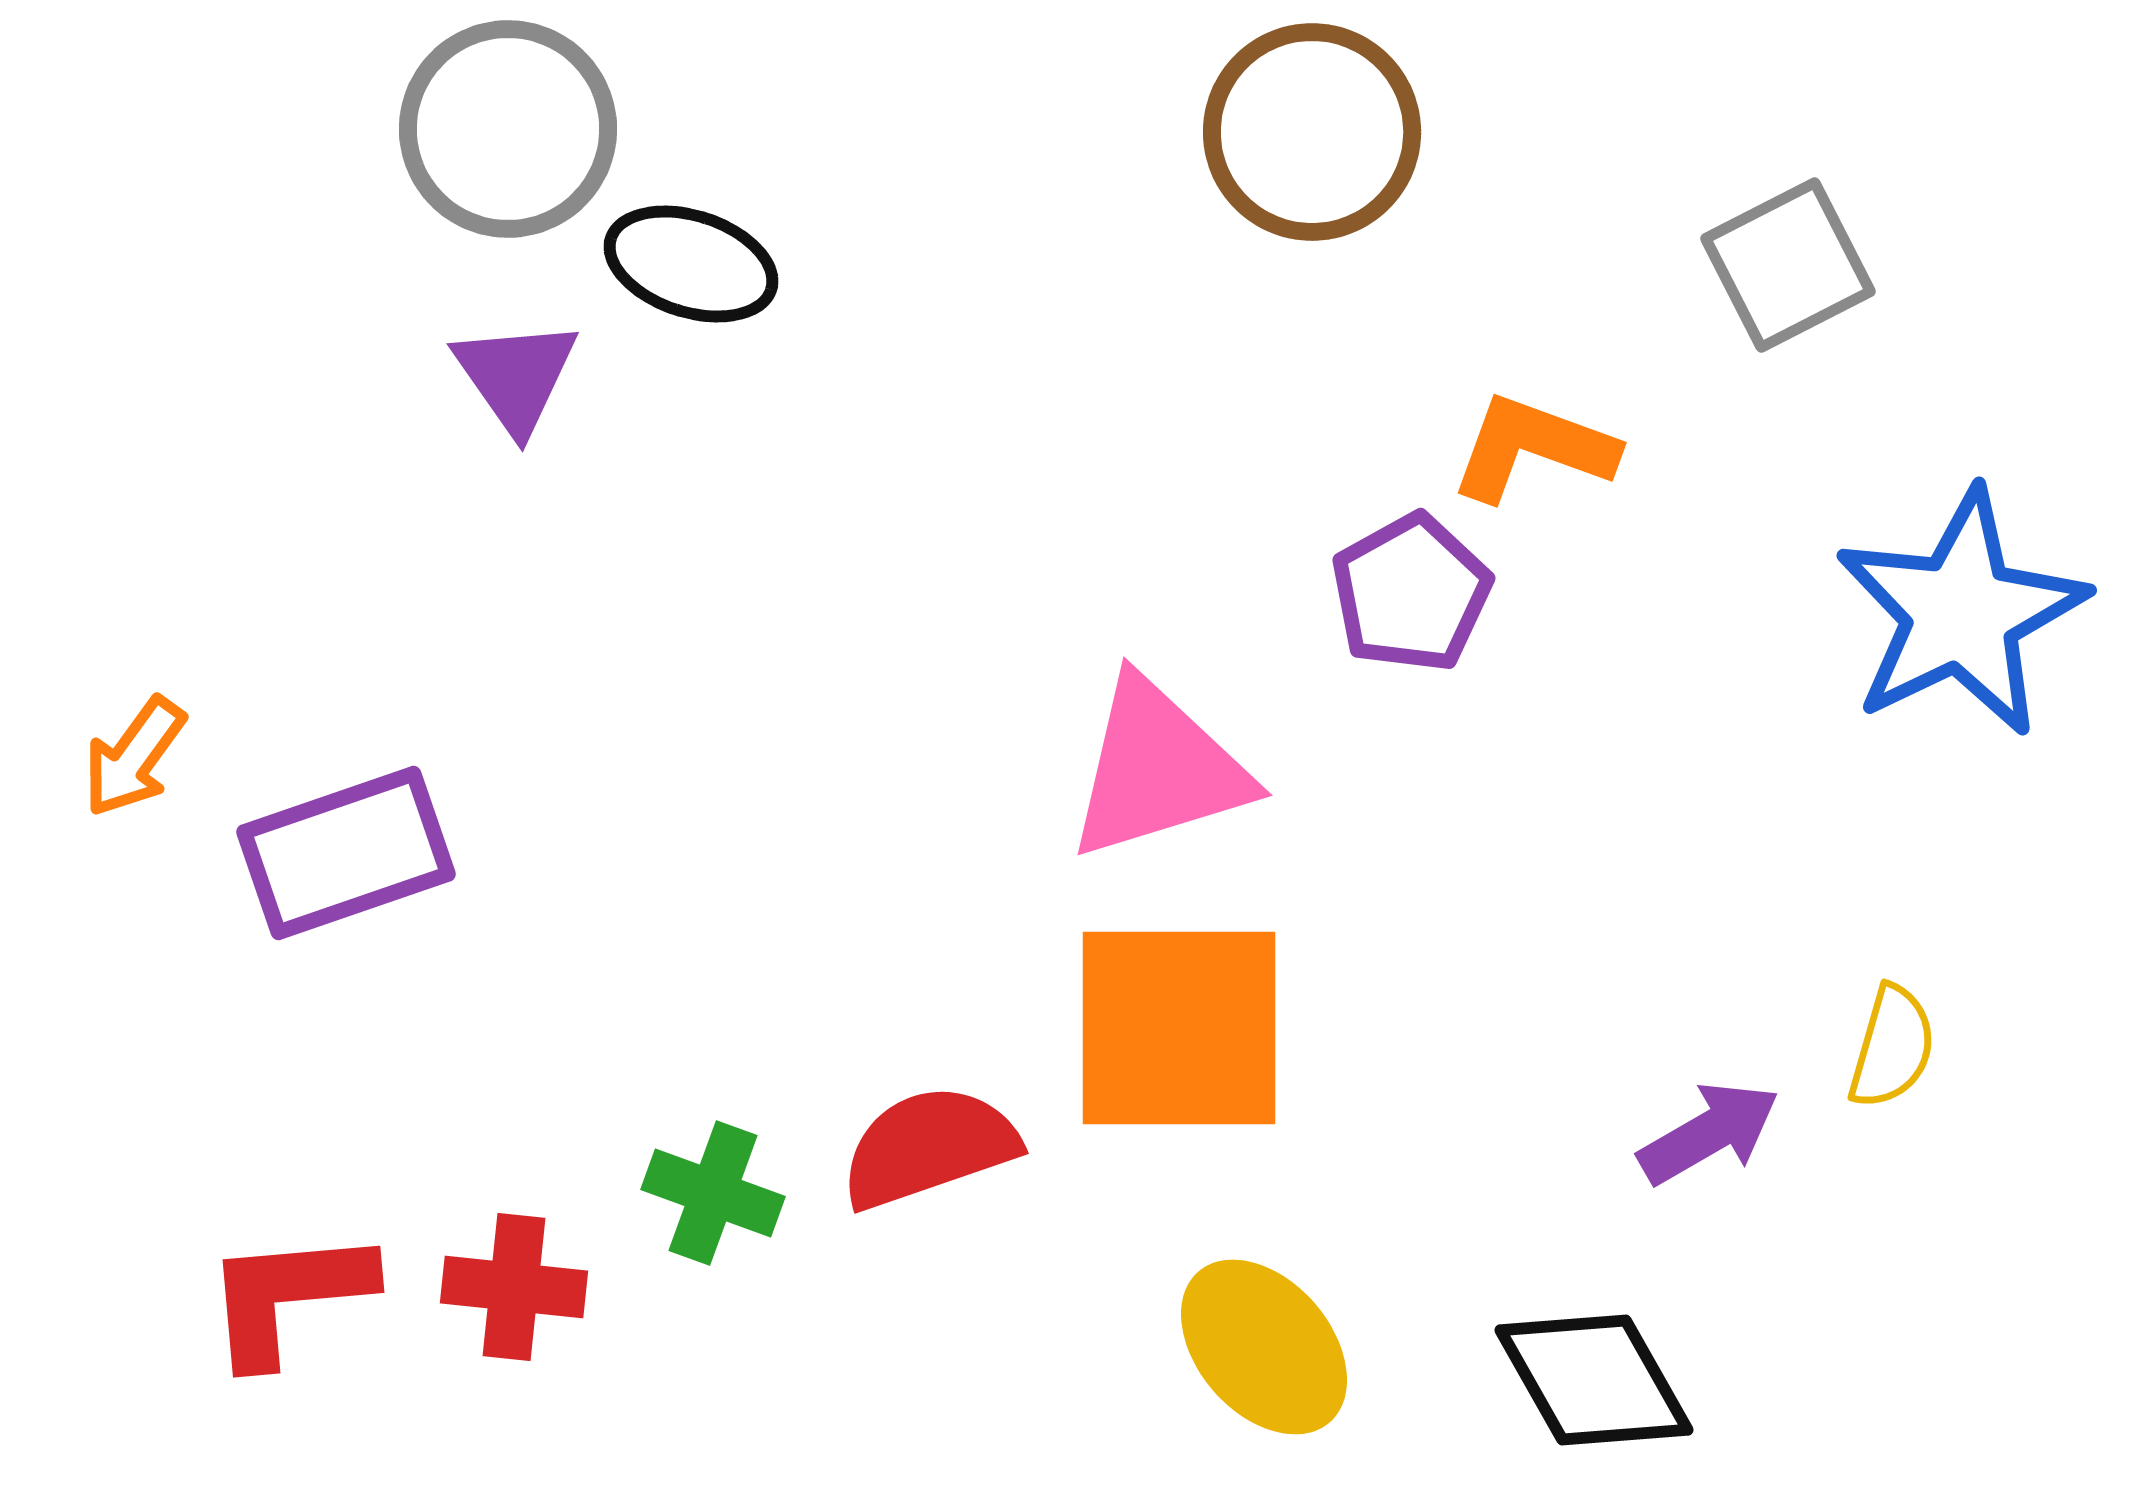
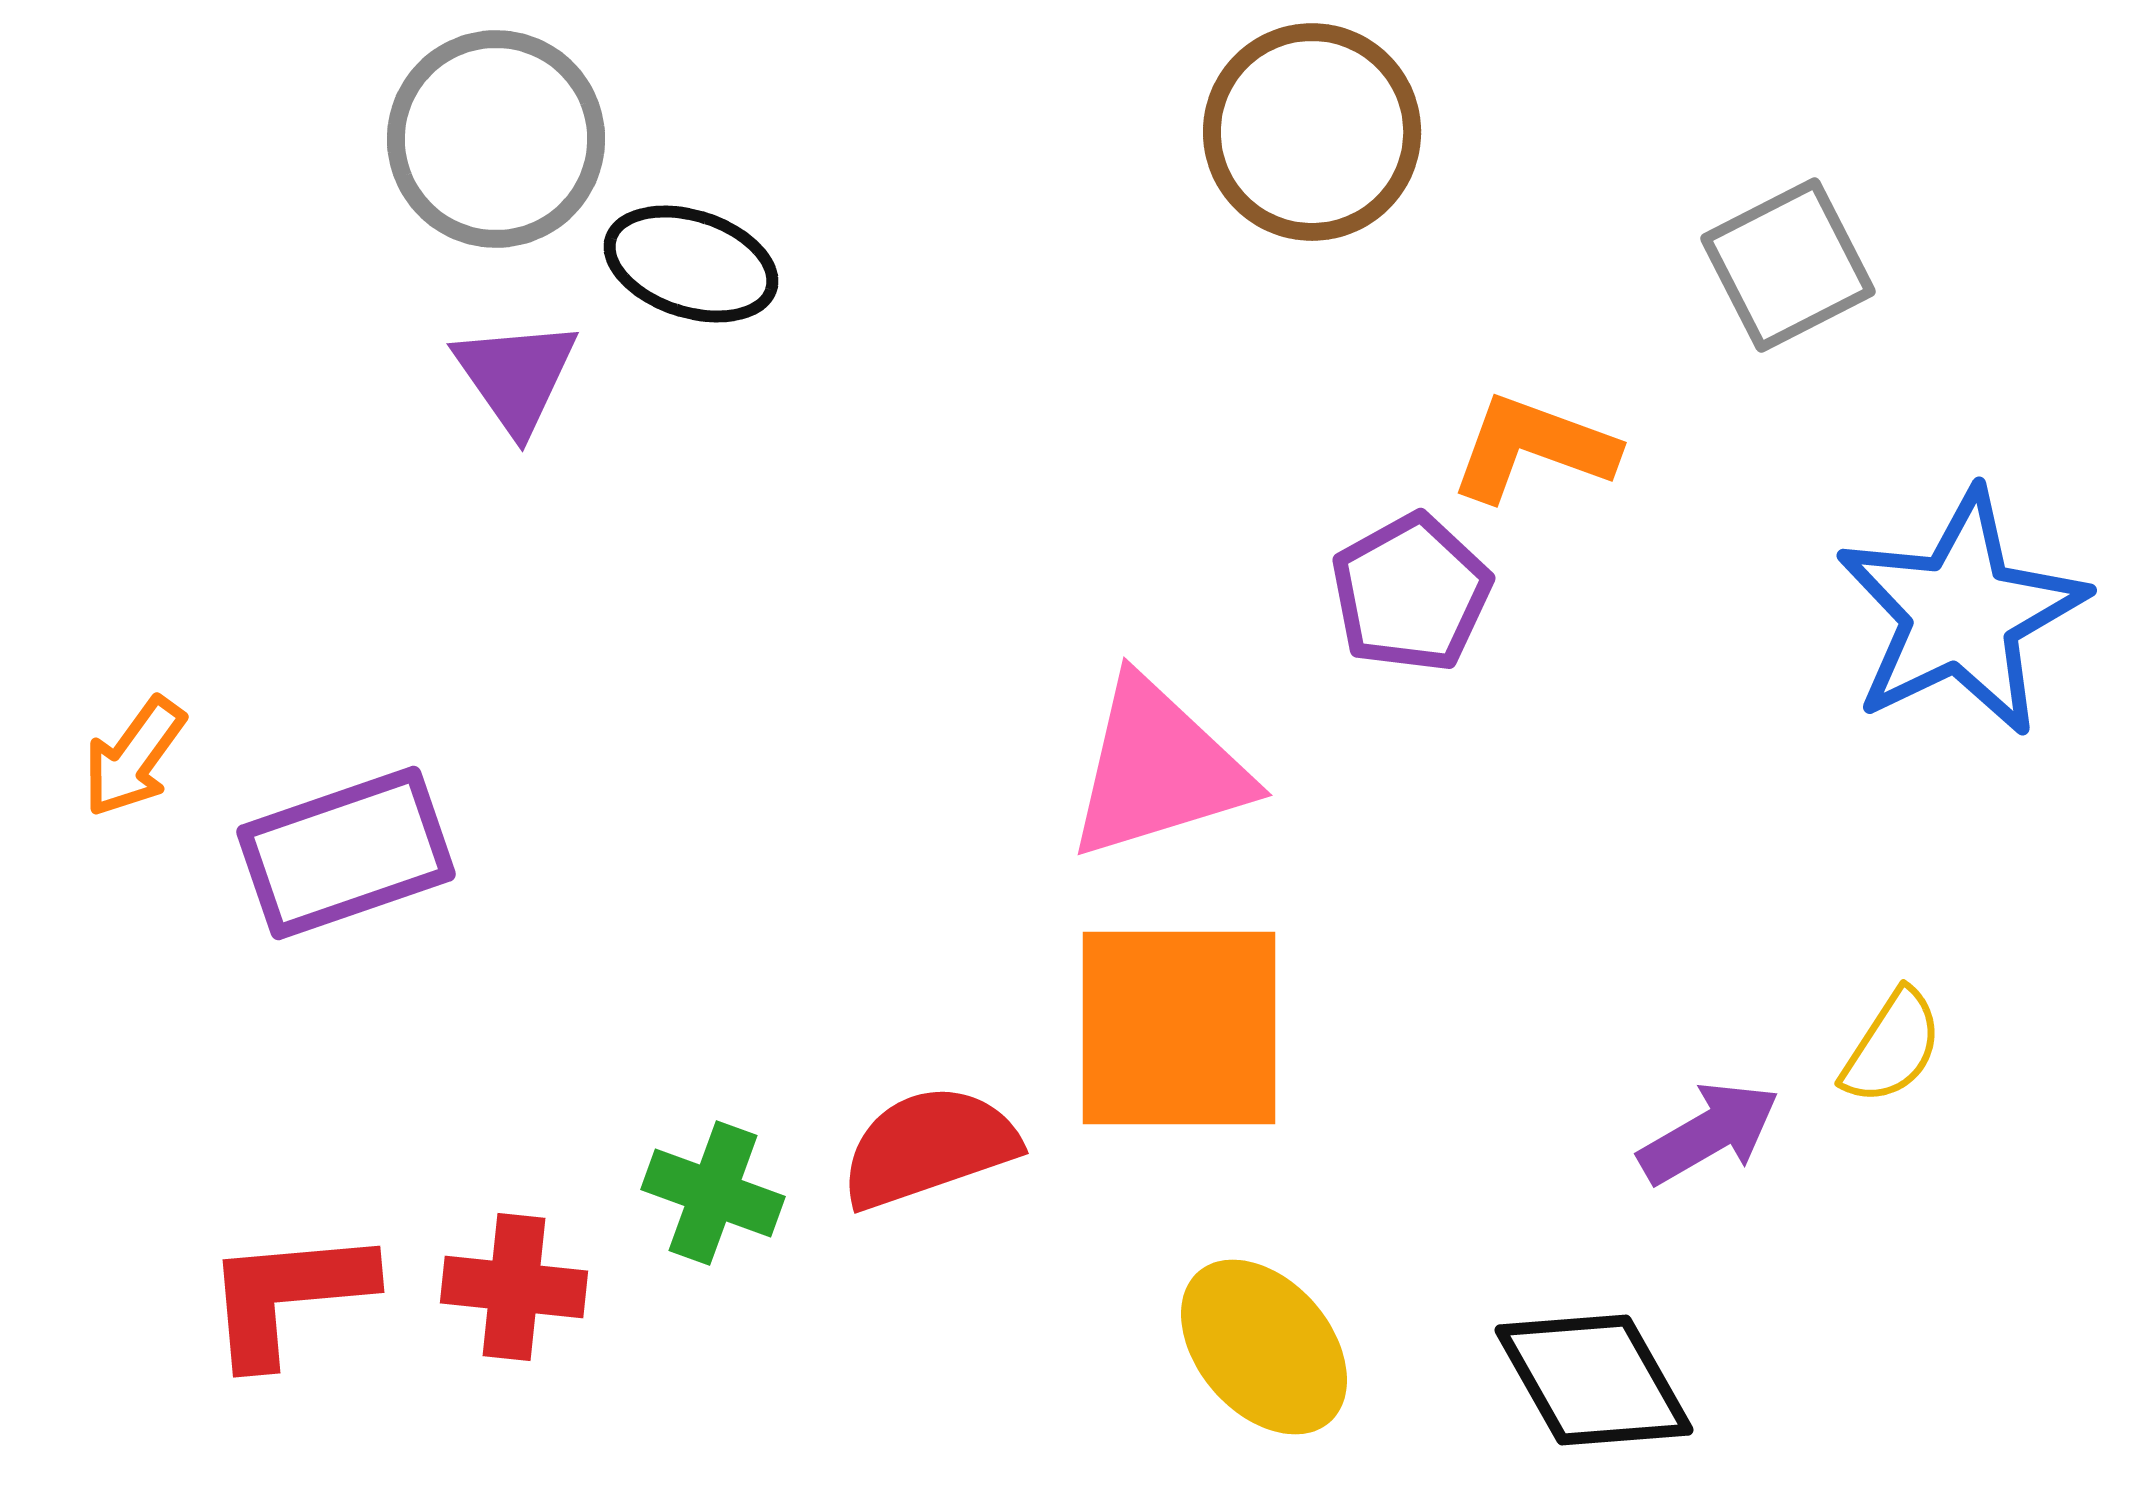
gray circle: moved 12 px left, 10 px down
yellow semicircle: rotated 17 degrees clockwise
